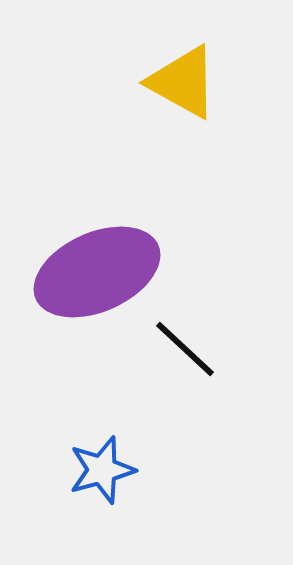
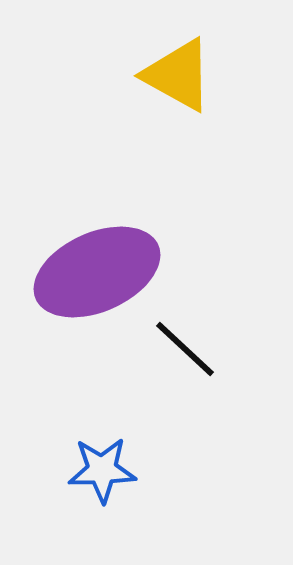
yellow triangle: moved 5 px left, 7 px up
blue star: rotated 14 degrees clockwise
